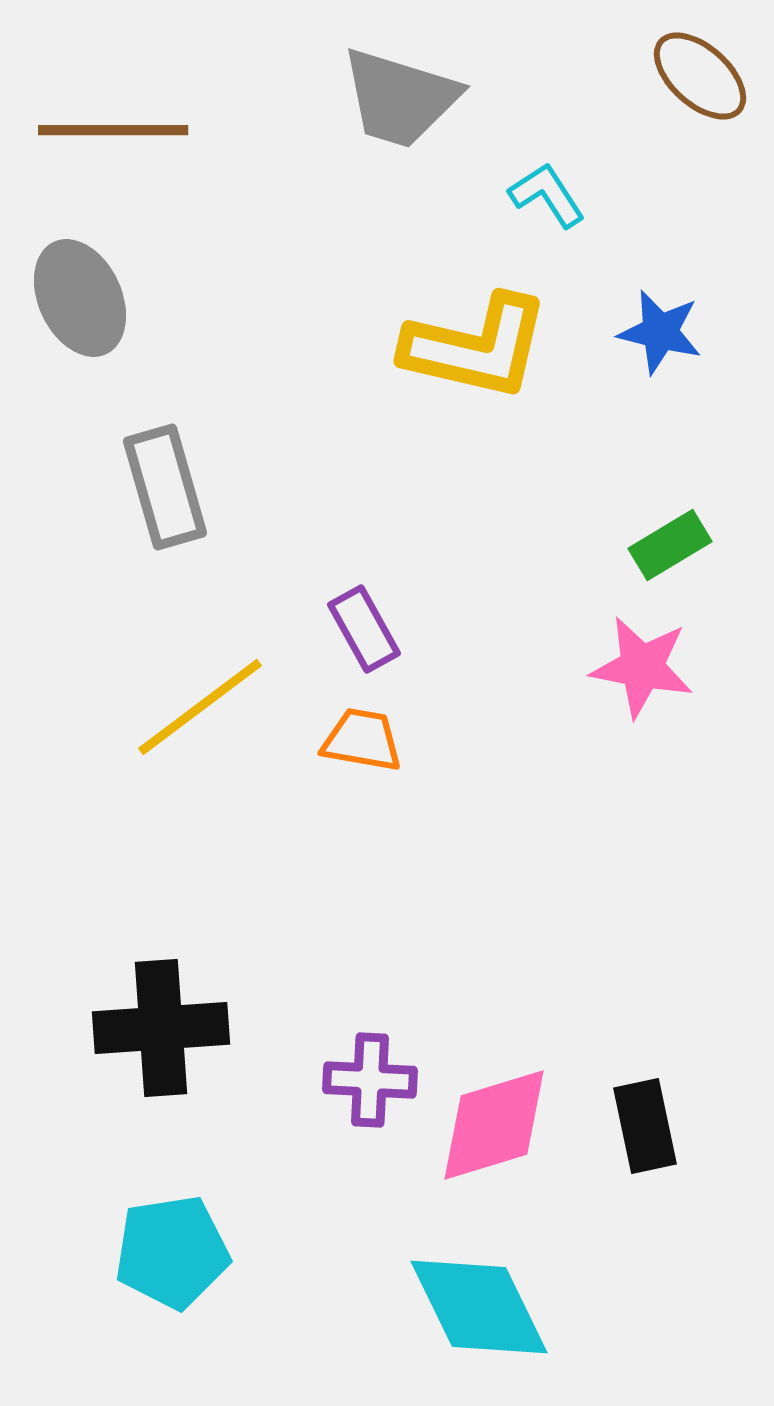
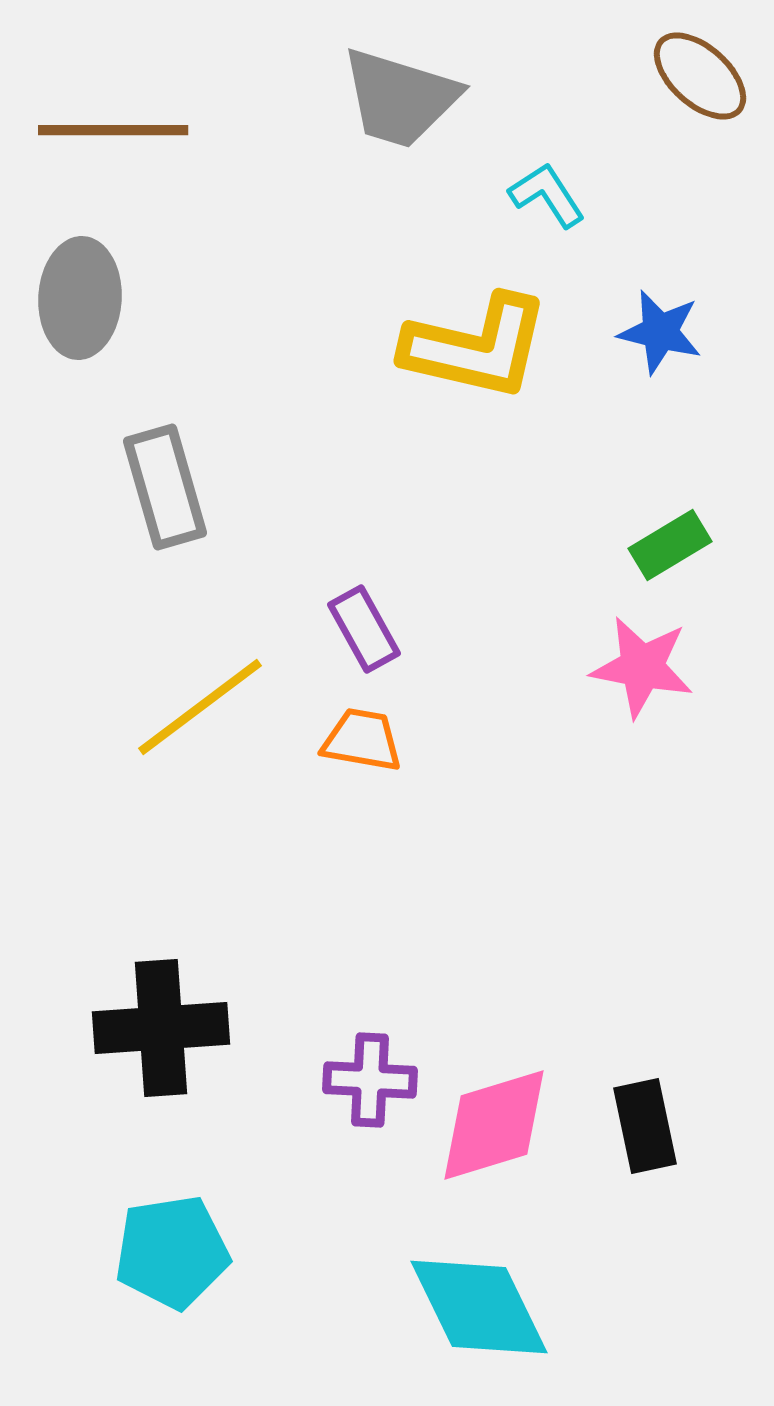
gray ellipse: rotated 28 degrees clockwise
